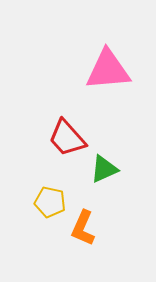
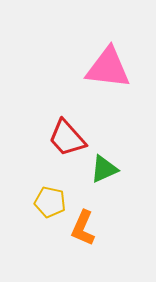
pink triangle: moved 2 px up; rotated 12 degrees clockwise
